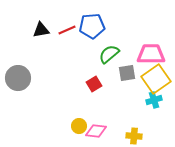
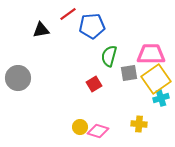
red line: moved 1 px right, 16 px up; rotated 12 degrees counterclockwise
green semicircle: moved 2 px down; rotated 35 degrees counterclockwise
gray square: moved 2 px right
cyan cross: moved 7 px right, 2 px up
yellow circle: moved 1 px right, 1 px down
pink diamond: moved 2 px right; rotated 10 degrees clockwise
yellow cross: moved 5 px right, 12 px up
